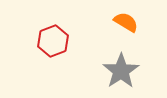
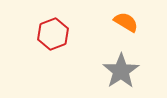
red hexagon: moved 7 px up
